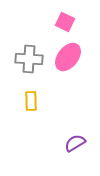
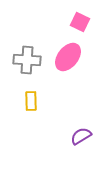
pink square: moved 15 px right
gray cross: moved 2 px left, 1 px down
purple semicircle: moved 6 px right, 7 px up
